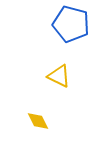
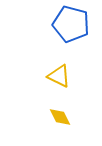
yellow diamond: moved 22 px right, 4 px up
